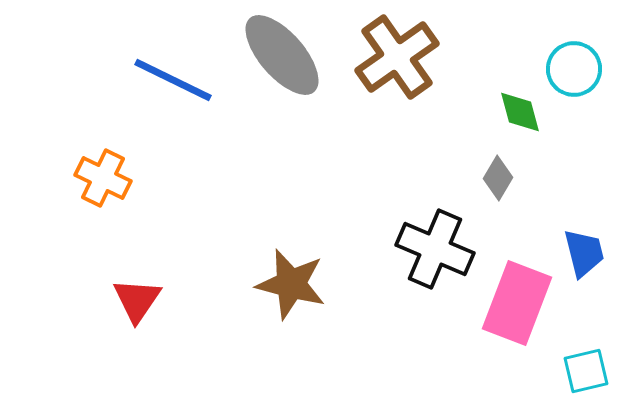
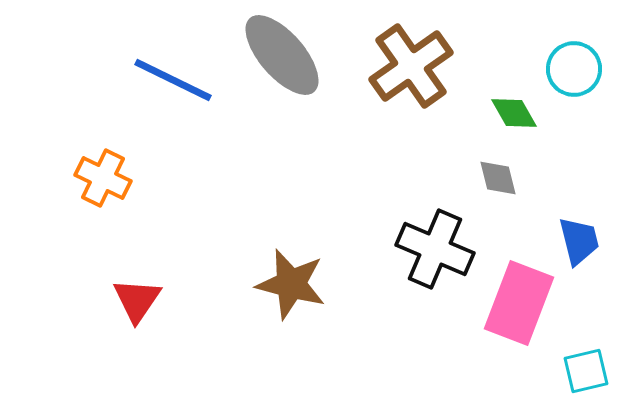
brown cross: moved 14 px right, 9 px down
green diamond: moved 6 px left, 1 px down; rotated 15 degrees counterclockwise
gray diamond: rotated 45 degrees counterclockwise
blue trapezoid: moved 5 px left, 12 px up
pink rectangle: moved 2 px right
